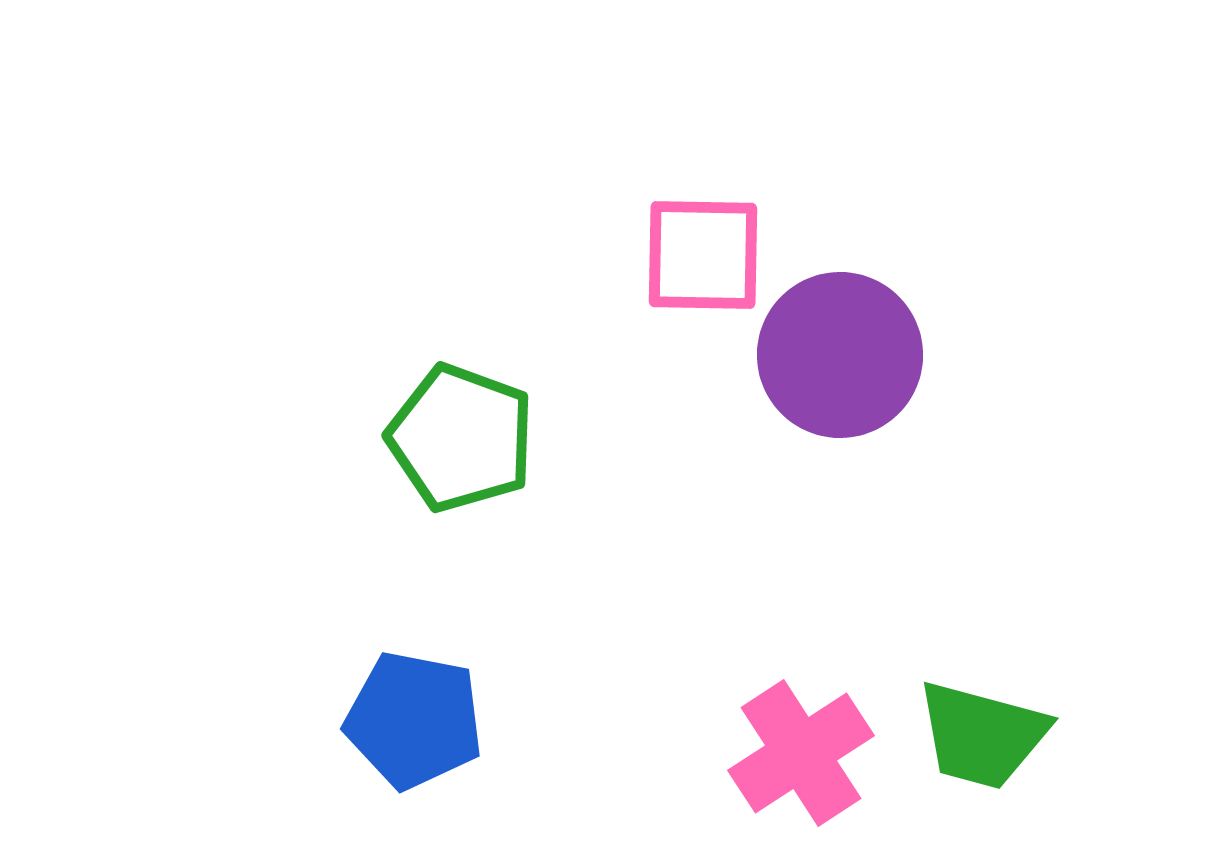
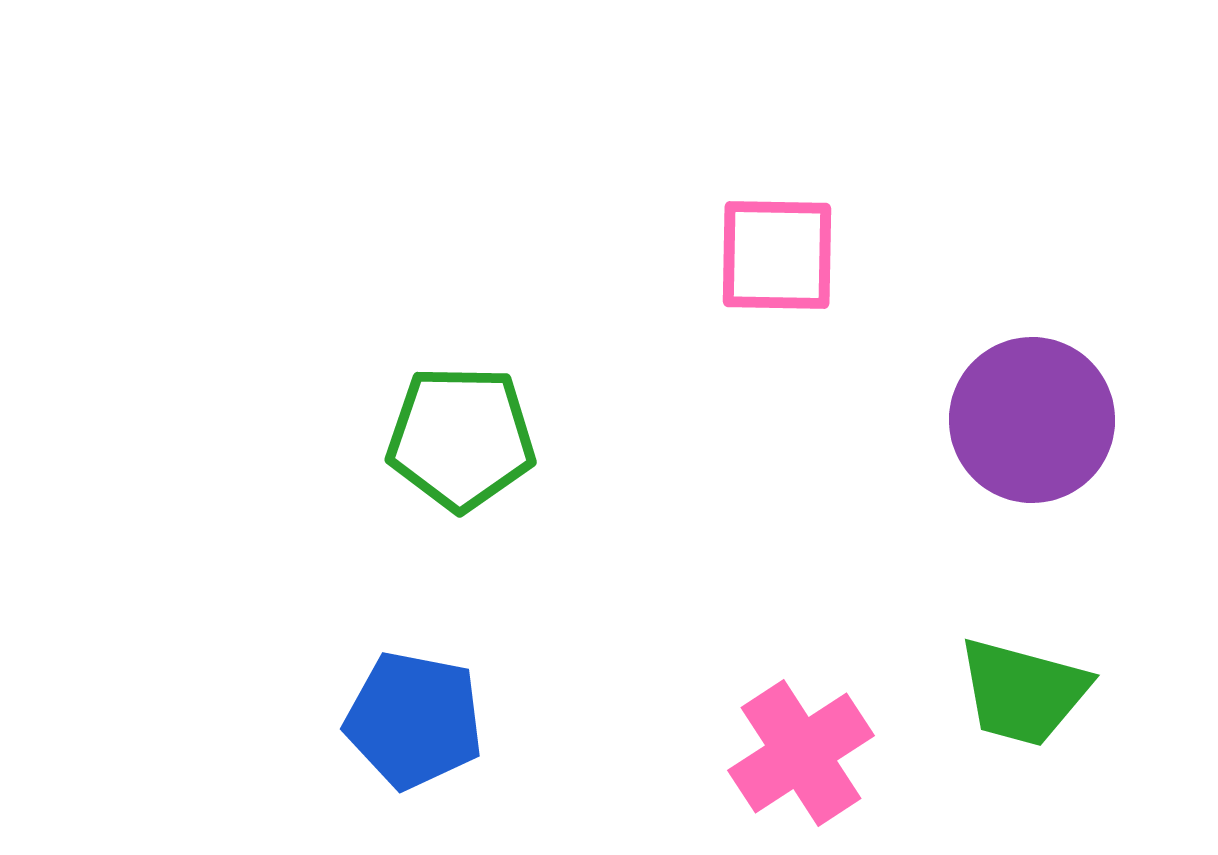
pink square: moved 74 px right
purple circle: moved 192 px right, 65 px down
green pentagon: rotated 19 degrees counterclockwise
green trapezoid: moved 41 px right, 43 px up
